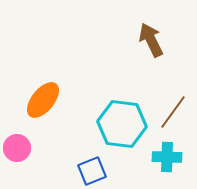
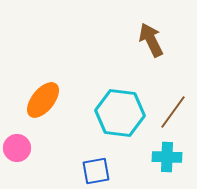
cyan hexagon: moved 2 px left, 11 px up
blue square: moved 4 px right; rotated 12 degrees clockwise
